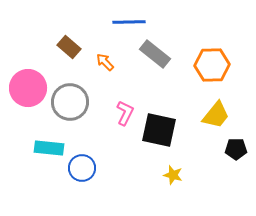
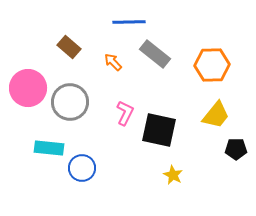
orange arrow: moved 8 px right
yellow star: rotated 12 degrees clockwise
